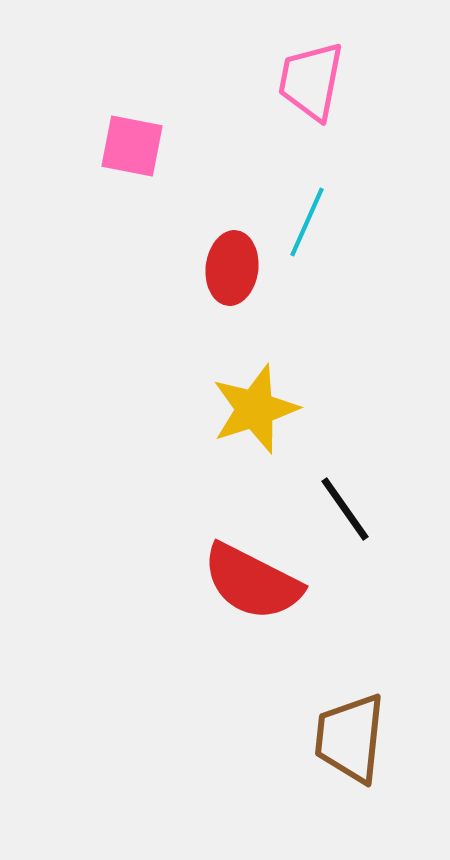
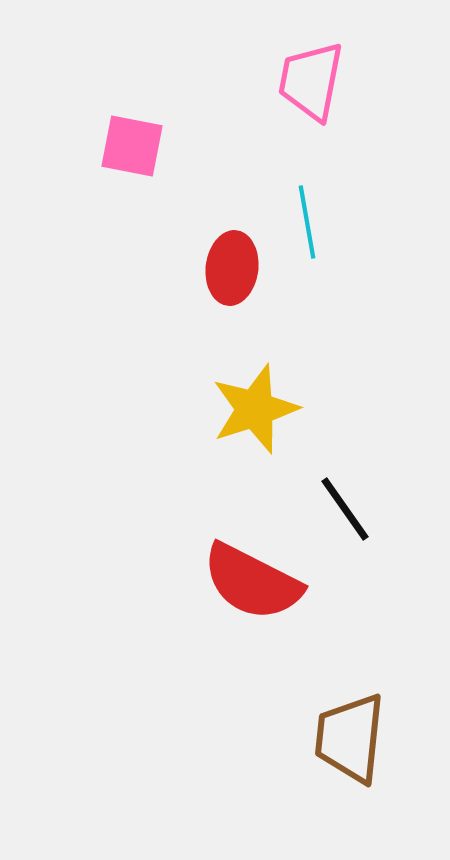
cyan line: rotated 34 degrees counterclockwise
